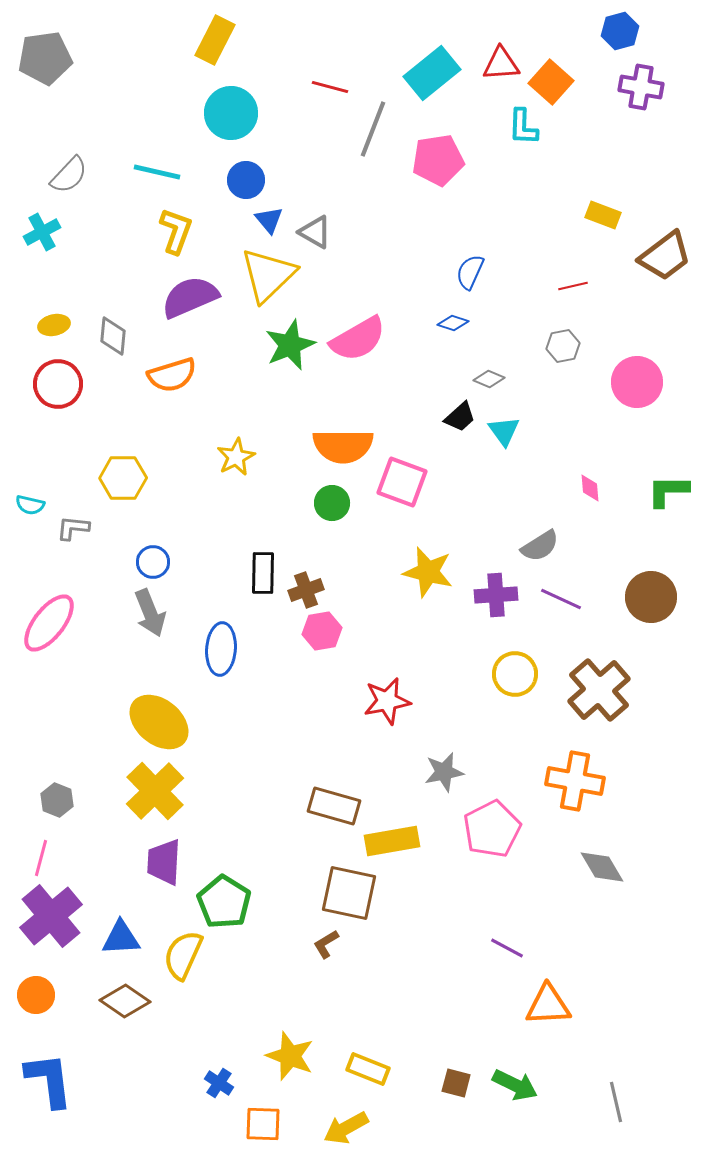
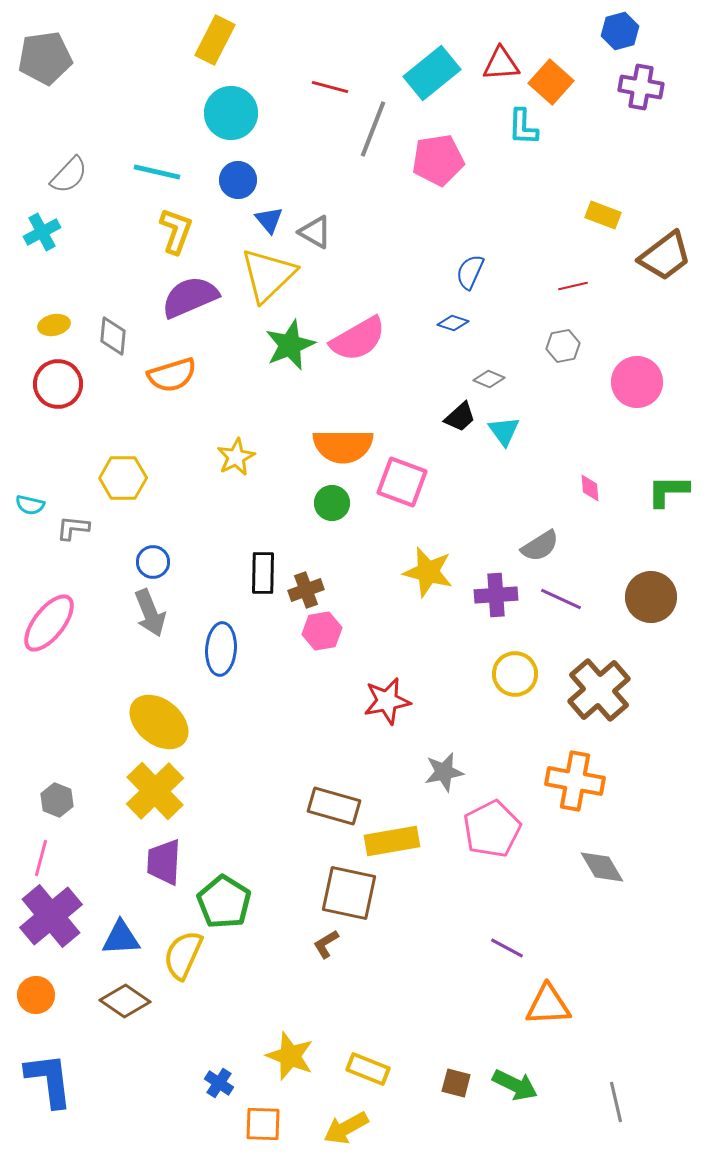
blue circle at (246, 180): moved 8 px left
